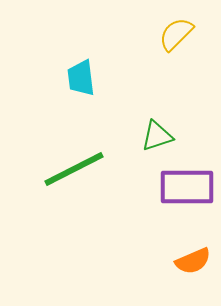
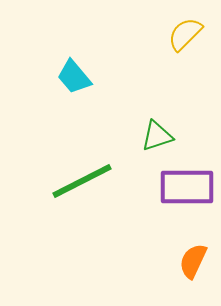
yellow semicircle: moved 9 px right
cyan trapezoid: moved 7 px left, 1 px up; rotated 33 degrees counterclockwise
green line: moved 8 px right, 12 px down
orange semicircle: rotated 138 degrees clockwise
